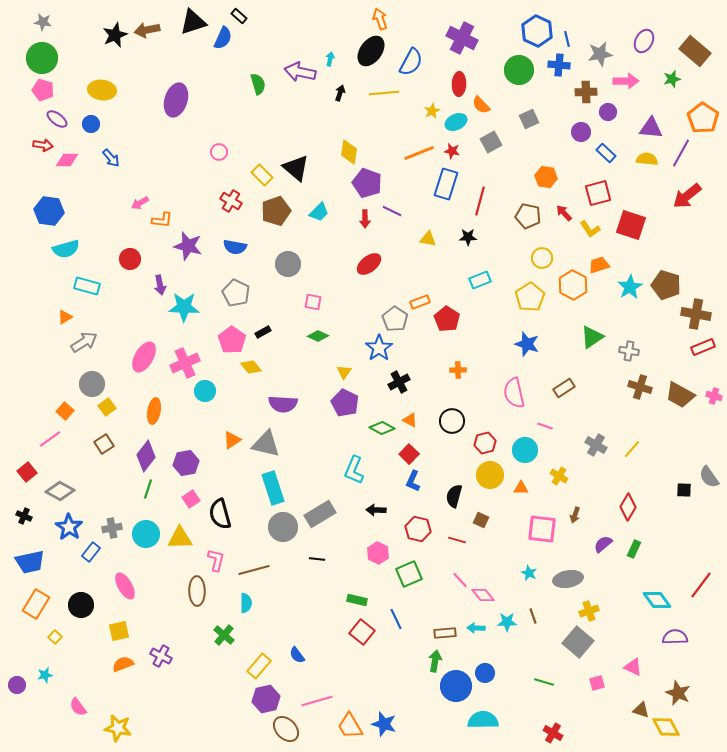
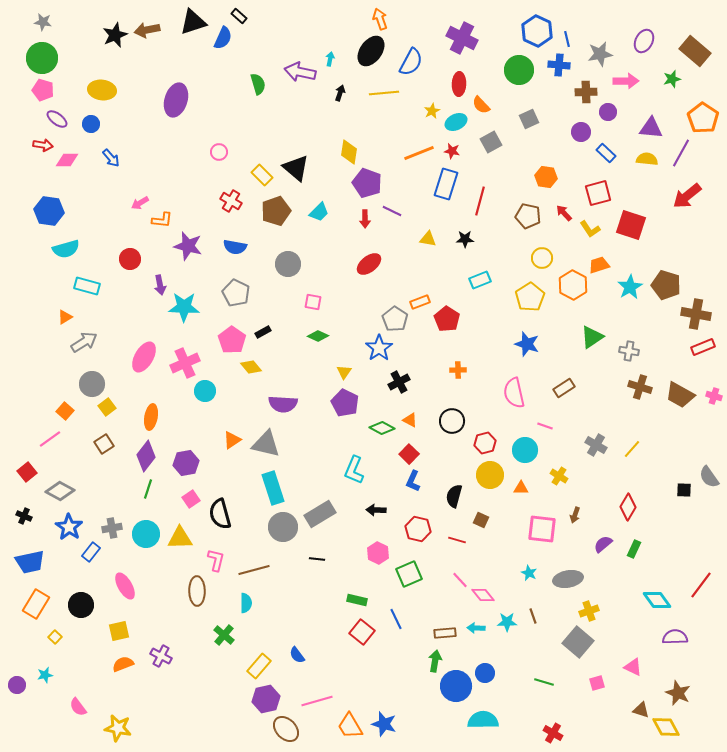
black star at (468, 237): moved 3 px left, 2 px down
orange ellipse at (154, 411): moved 3 px left, 6 px down
